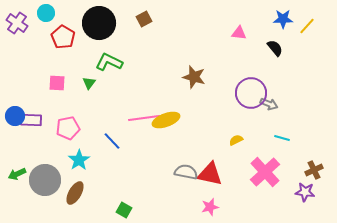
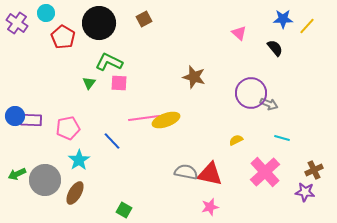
pink triangle: rotated 35 degrees clockwise
pink square: moved 62 px right
